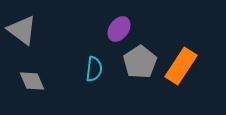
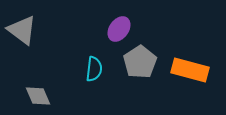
orange rectangle: moved 9 px right, 4 px down; rotated 72 degrees clockwise
gray diamond: moved 6 px right, 15 px down
